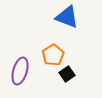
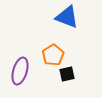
black square: rotated 21 degrees clockwise
